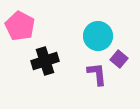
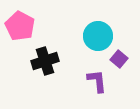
purple L-shape: moved 7 px down
